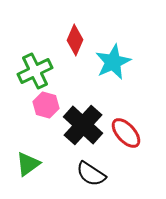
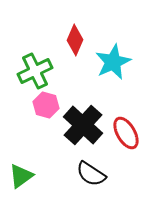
red ellipse: rotated 12 degrees clockwise
green triangle: moved 7 px left, 12 px down
